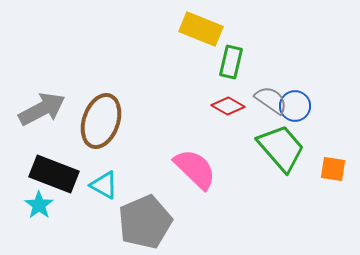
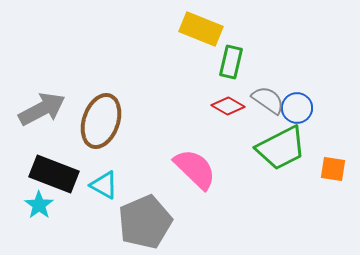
gray semicircle: moved 3 px left
blue circle: moved 2 px right, 2 px down
green trapezoid: rotated 104 degrees clockwise
